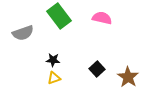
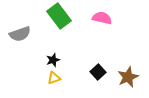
gray semicircle: moved 3 px left, 1 px down
black star: rotated 24 degrees counterclockwise
black square: moved 1 px right, 3 px down
brown star: rotated 15 degrees clockwise
